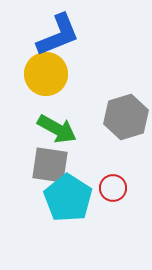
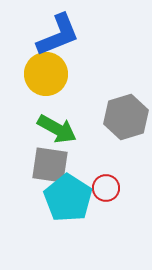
red circle: moved 7 px left
